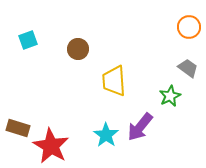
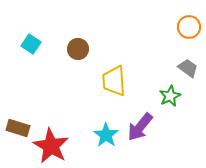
cyan square: moved 3 px right, 4 px down; rotated 36 degrees counterclockwise
